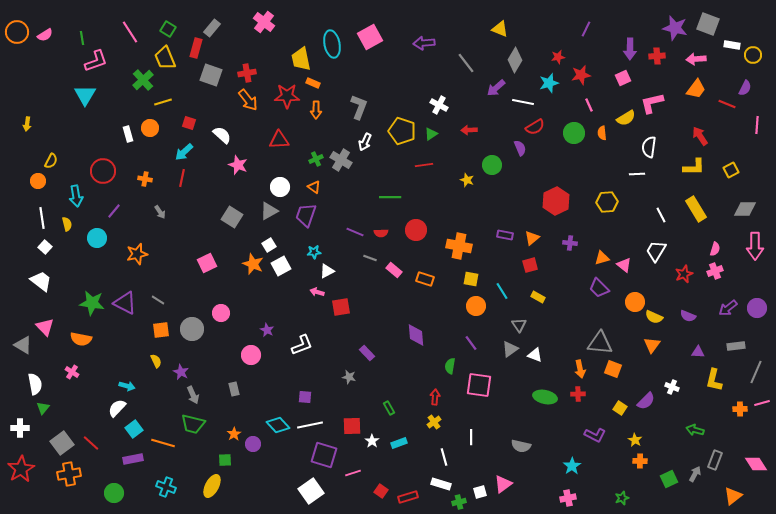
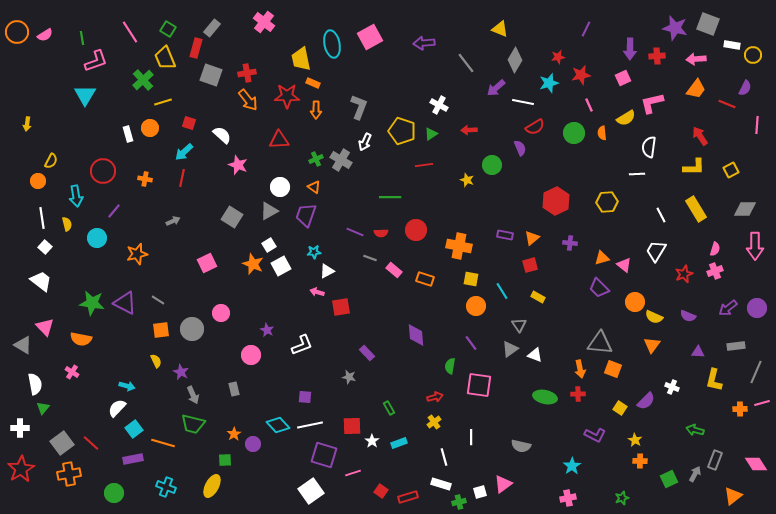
gray arrow at (160, 212): moved 13 px right, 9 px down; rotated 80 degrees counterclockwise
red arrow at (435, 397): rotated 70 degrees clockwise
